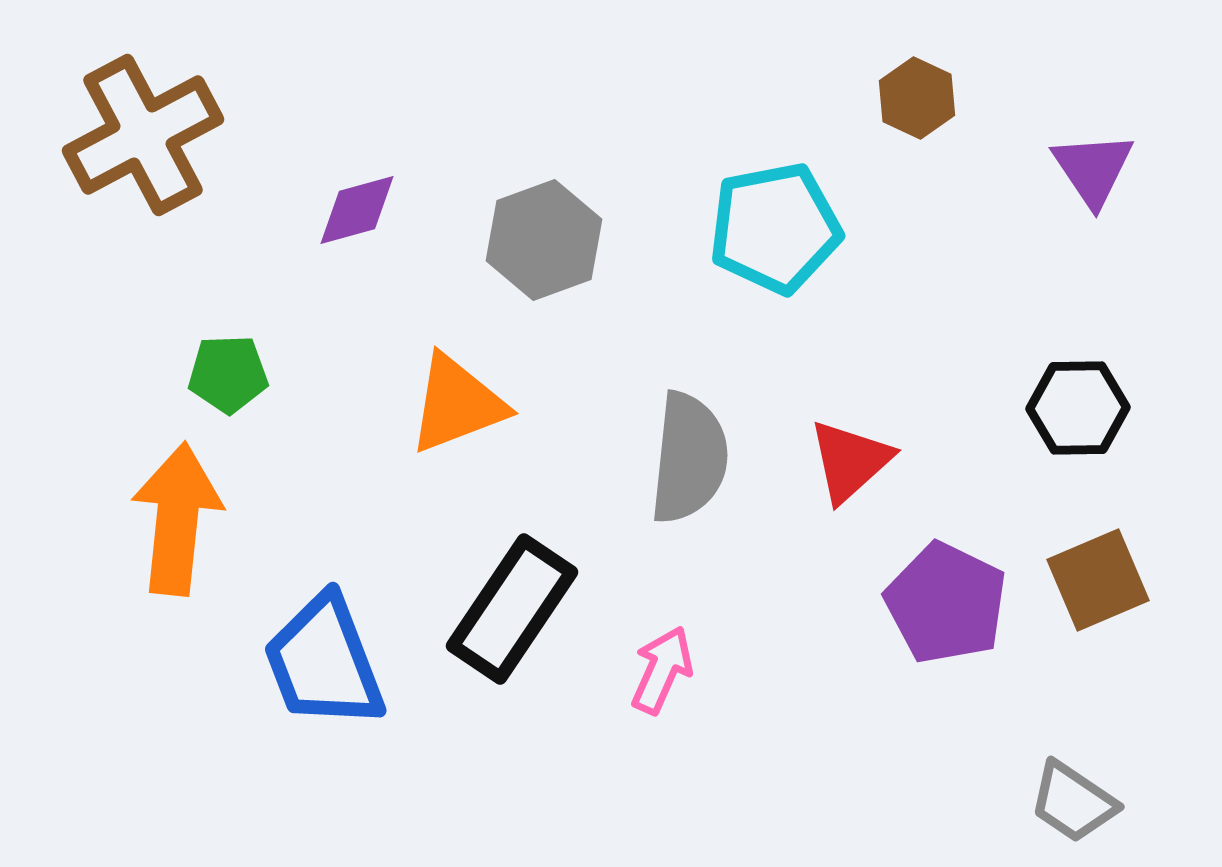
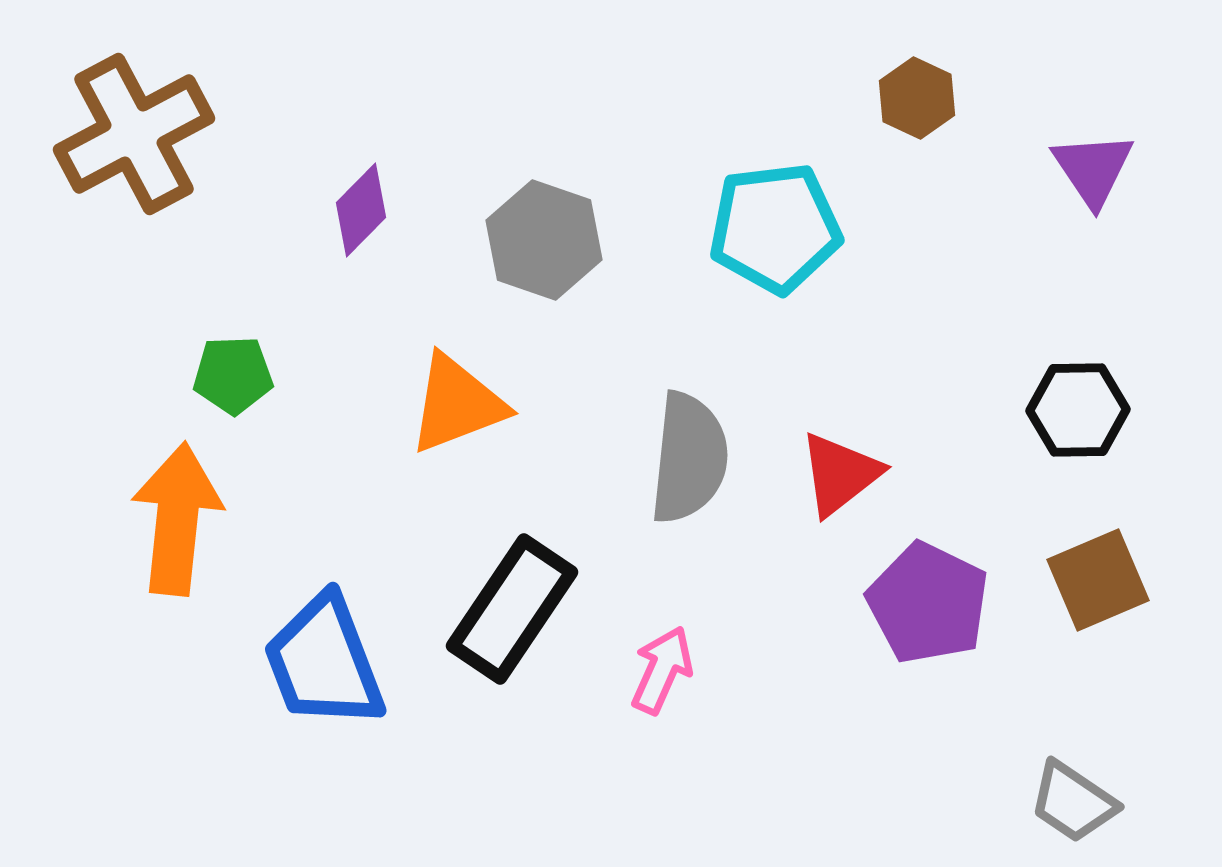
brown cross: moved 9 px left, 1 px up
purple diamond: moved 4 px right; rotated 30 degrees counterclockwise
cyan pentagon: rotated 4 degrees clockwise
gray hexagon: rotated 21 degrees counterclockwise
green pentagon: moved 5 px right, 1 px down
black hexagon: moved 2 px down
red triangle: moved 10 px left, 13 px down; rotated 4 degrees clockwise
purple pentagon: moved 18 px left
